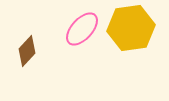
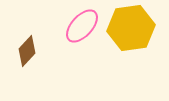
pink ellipse: moved 3 px up
